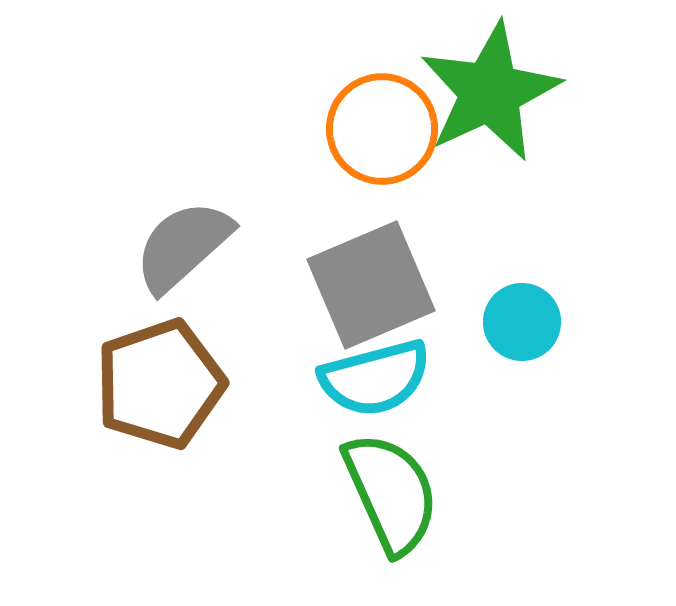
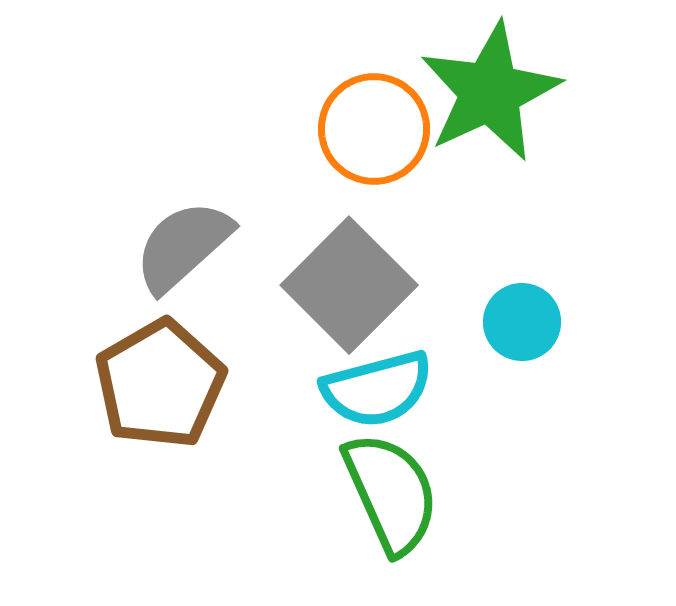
orange circle: moved 8 px left
gray square: moved 22 px left; rotated 22 degrees counterclockwise
cyan semicircle: moved 2 px right, 11 px down
brown pentagon: rotated 11 degrees counterclockwise
